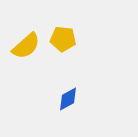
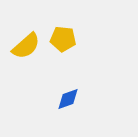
blue diamond: rotated 10 degrees clockwise
